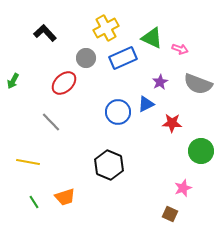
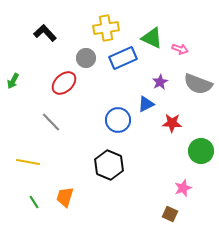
yellow cross: rotated 20 degrees clockwise
blue circle: moved 8 px down
orange trapezoid: rotated 125 degrees clockwise
